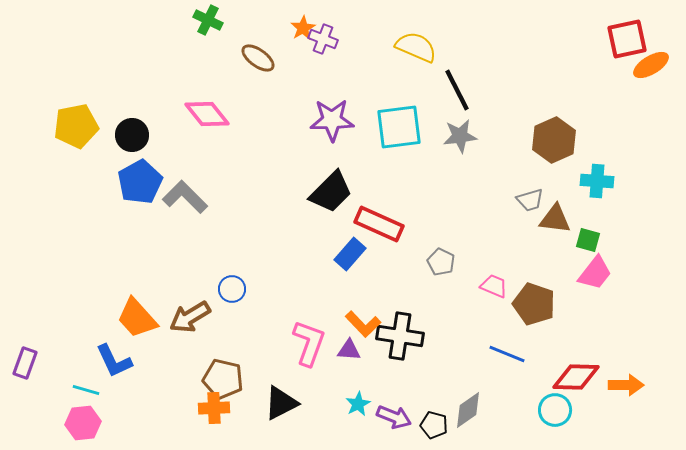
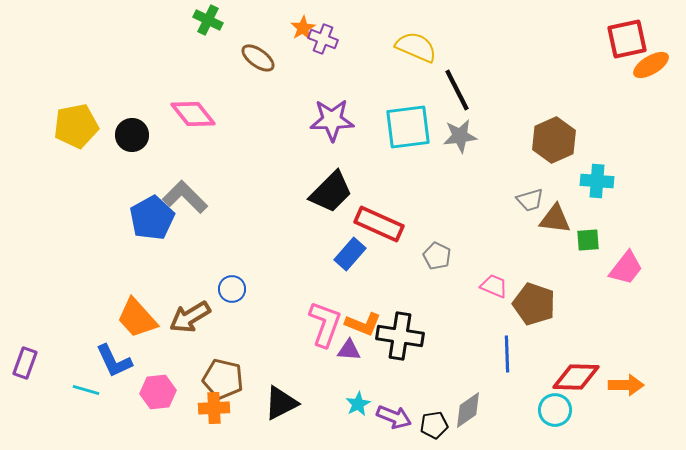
pink diamond at (207, 114): moved 14 px left
cyan square at (399, 127): moved 9 px right
blue pentagon at (140, 182): moved 12 px right, 36 px down
green square at (588, 240): rotated 20 degrees counterclockwise
gray pentagon at (441, 262): moved 4 px left, 6 px up
pink trapezoid at (595, 273): moved 31 px right, 5 px up
orange L-shape at (363, 324): rotated 24 degrees counterclockwise
pink L-shape at (309, 343): moved 16 px right, 19 px up
blue line at (507, 354): rotated 66 degrees clockwise
pink hexagon at (83, 423): moved 75 px right, 31 px up
black pentagon at (434, 425): rotated 24 degrees counterclockwise
